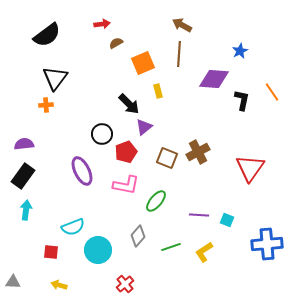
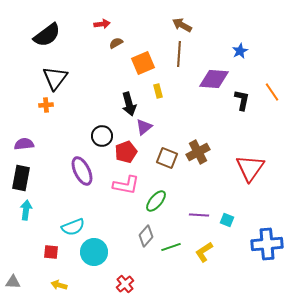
black arrow: rotated 30 degrees clockwise
black circle: moved 2 px down
black rectangle: moved 2 px left, 2 px down; rotated 25 degrees counterclockwise
gray diamond: moved 8 px right
cyan circle: moved 4 px left, 2 px down
